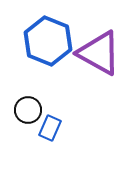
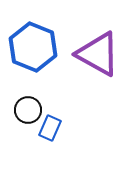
blue hexagon: moved 15 px left, 6 px down
purple triangle: moved 1 px left, 1 px down
